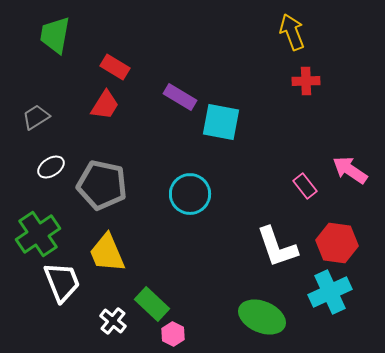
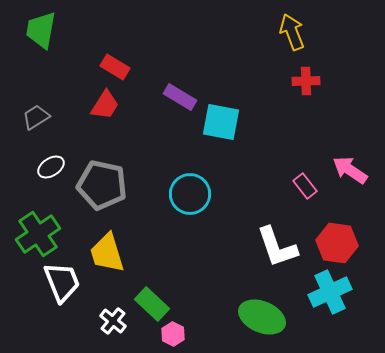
green trapezoid: moved 14 px left, 5 px up
yellow trapezoid: rotated 6 degrees clockwise
